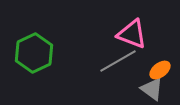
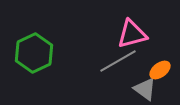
pink triangle: rotated 36 degrees counterclockwise
gray triangle: moved 7 px left
